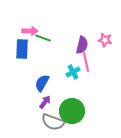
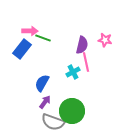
blue rectangle: rotated 36 degrees clockwise
